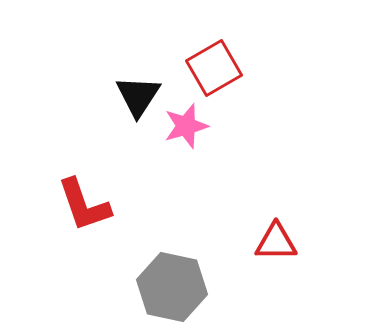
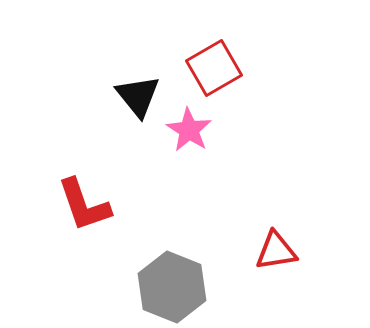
black triangle: rotated 12 degrees counterclockwise
pink star: moved 3 px right, 4 px down; rotated 24 degrees counterclockwise
red triangle: moved 9 px down; rotated 9 degrees counterclockwise
gray hexagon: rotated 10 degrees clockwise
